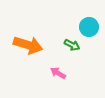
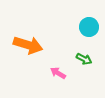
green arrow: moved 12 px right, 14 px down
